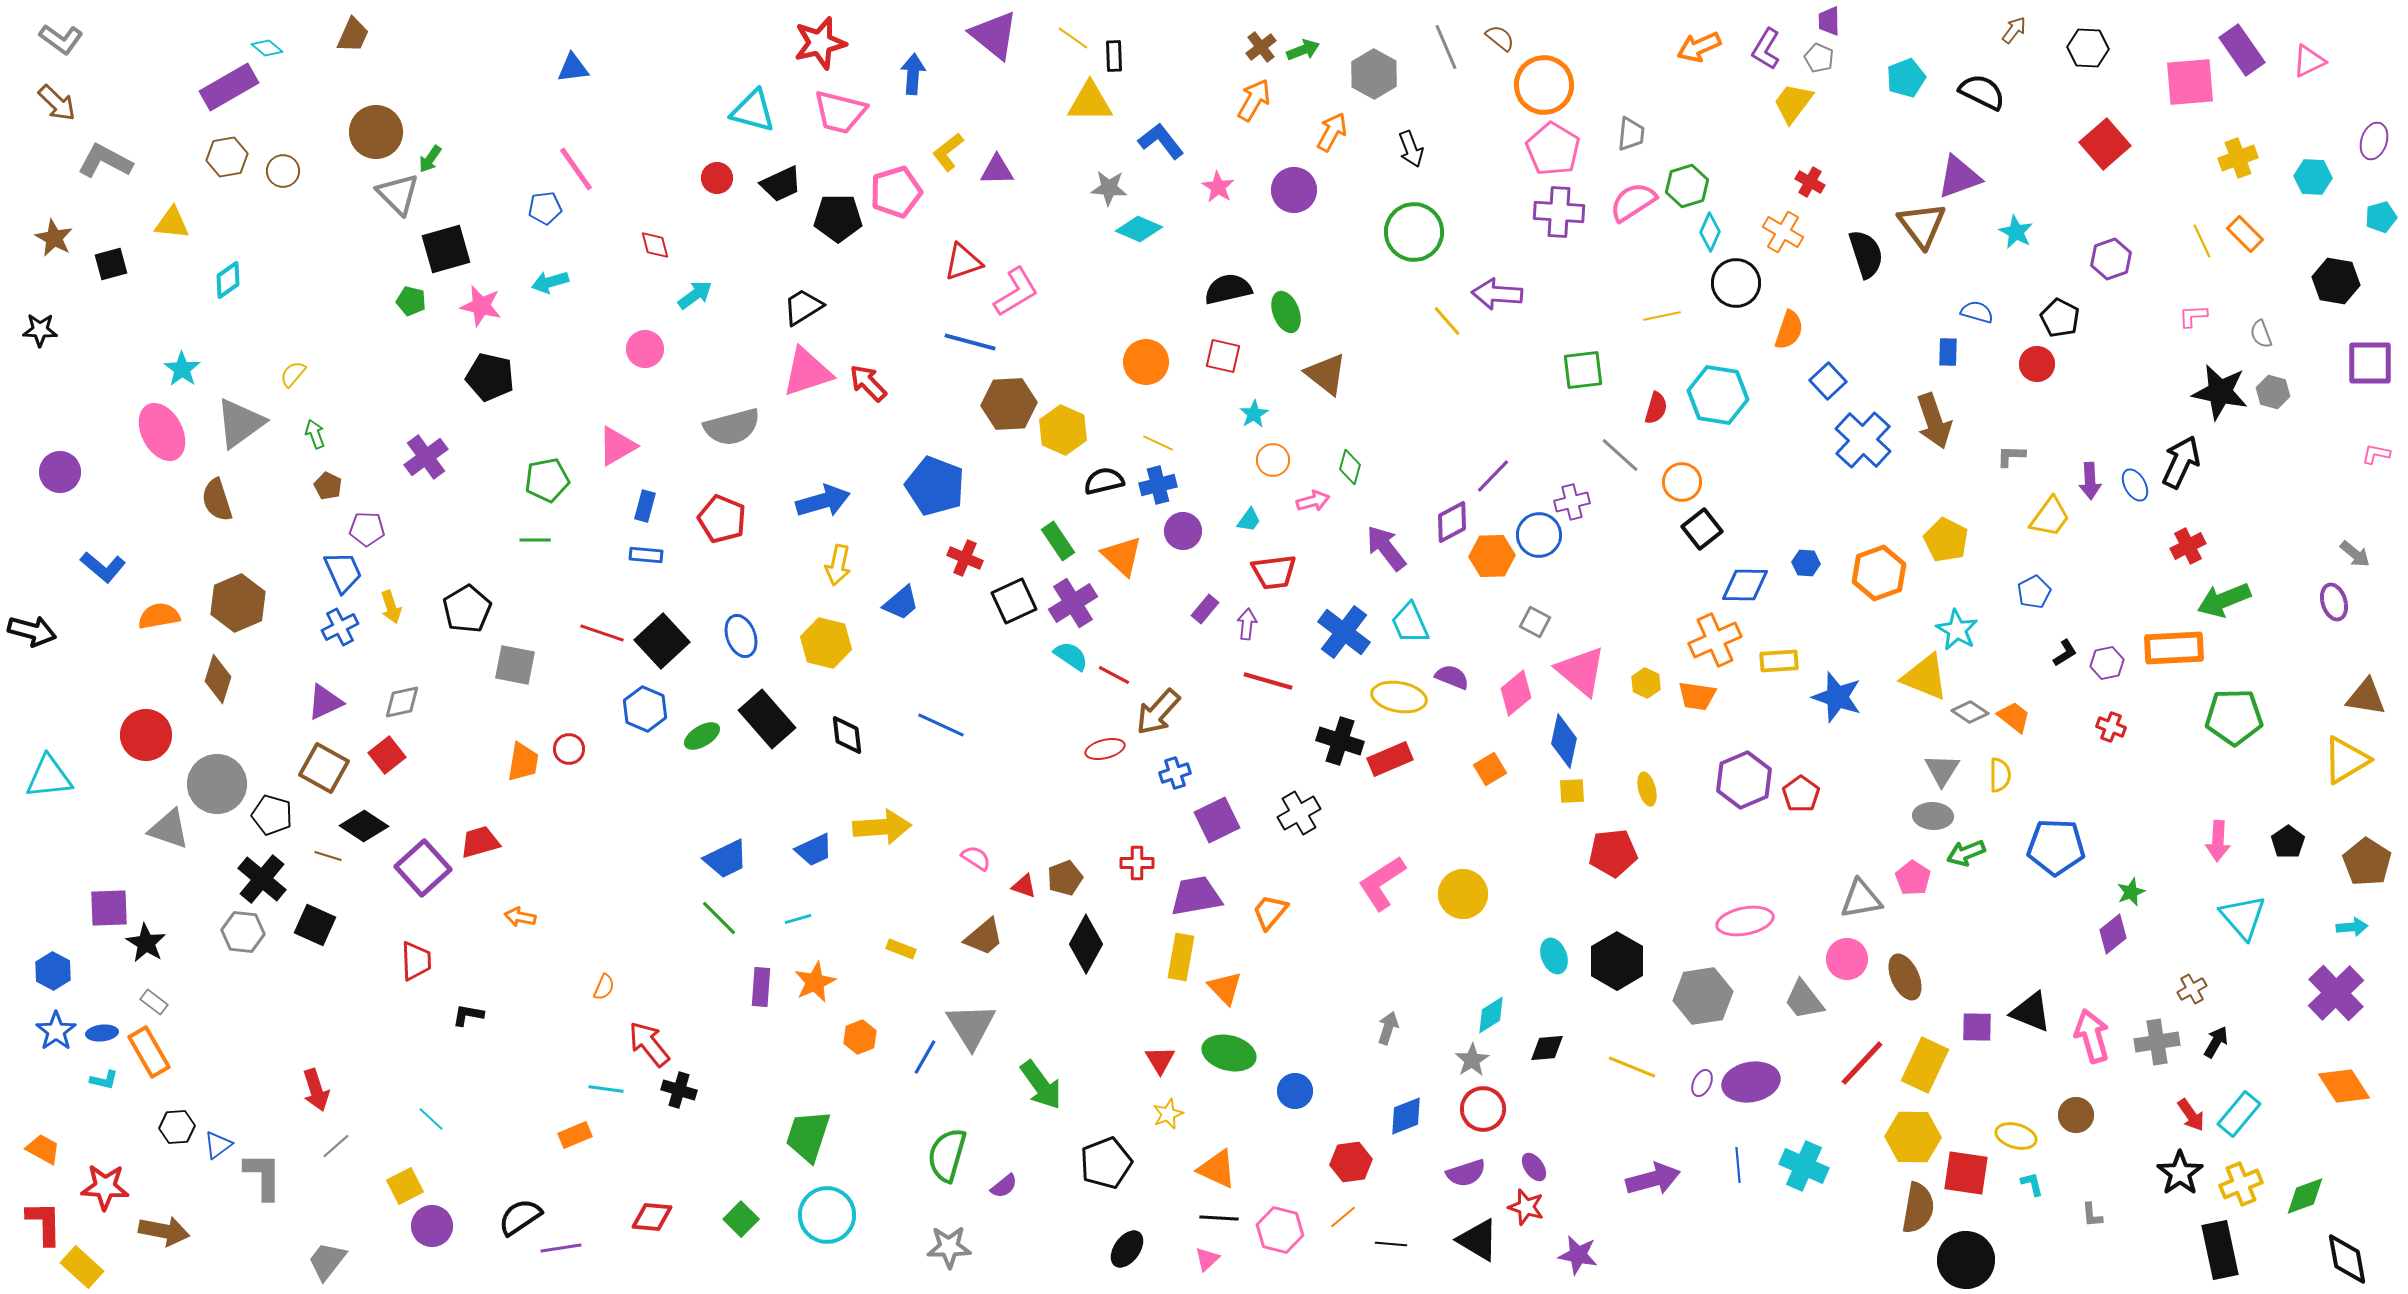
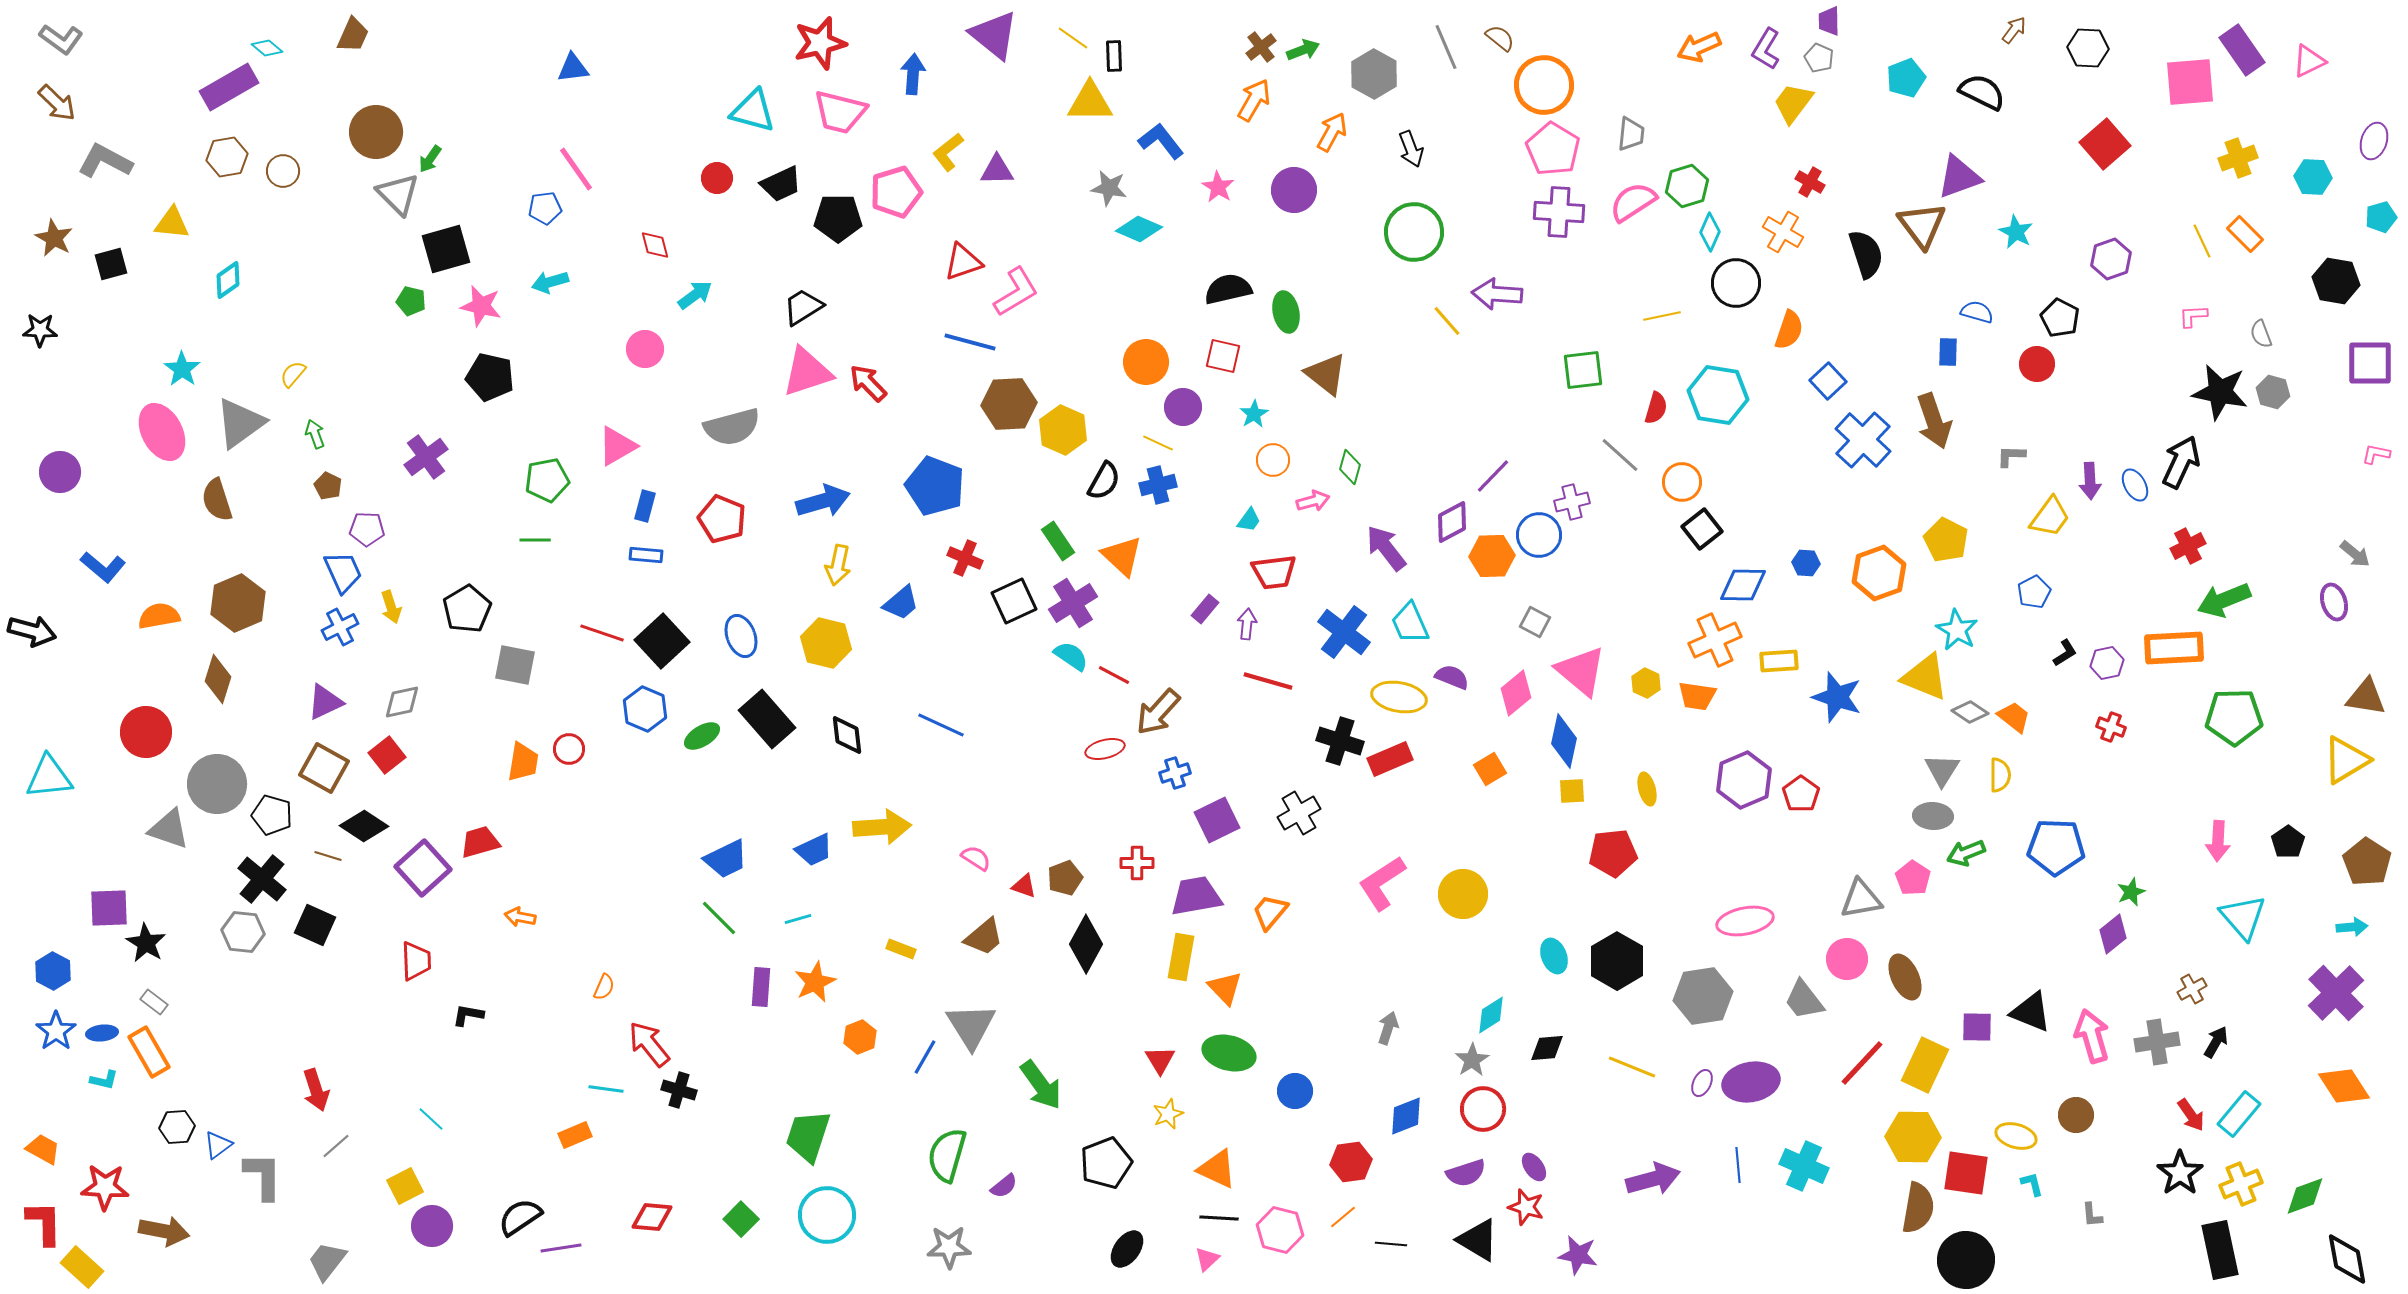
gray star at (1109, 188): rotated 6 degrees clockwise
green ellipse at (1286, 312): rotated 9 degrees clockwise
black semicircle at (1104, 481): rotated 132 degrees clockwise
purple circle at (1183, 531): moved 124 px up
blue diamond at (1745, 585): moved 2 px left
red circle at (146, 735): moved 3 px up
